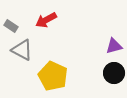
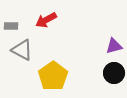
gray rectangle: rotated 32 degrees counterclockwise
yellow pentagon: rotated 12 degrees clockwise
